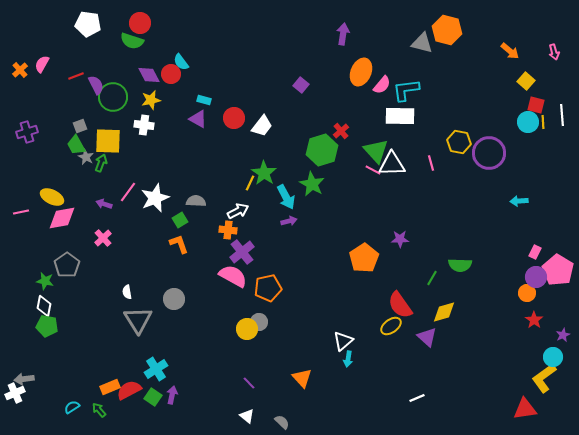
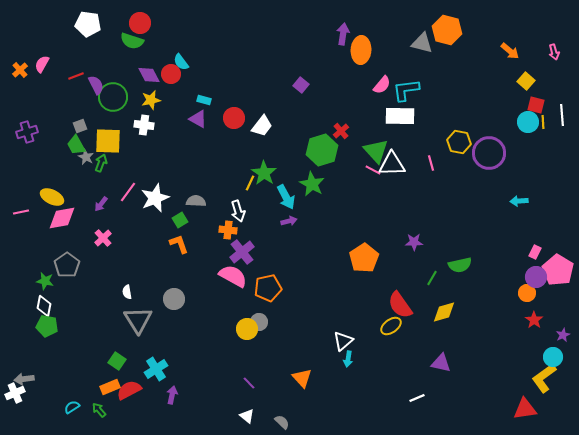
orange ellipse at (361, 72): moved 22 px up; rotated 20 degrees counterclockwise
purple arrow at (104, 204): moved 3 px left; rotated 70 degrees counterclockwise
white arrow at (238, 211): rotated 100 degrees clockwise
purple star at (400, 239): moved 14 px right, 3 px down
green semicircle at (460, 265): rotated 15 degrees counterclockwise
purple triangle at (427, 337): moved 14 px right, 26 px down; rotated 30 degrees counterclockwise
green square at (153, 397): moved 36 px left, 36 px up
